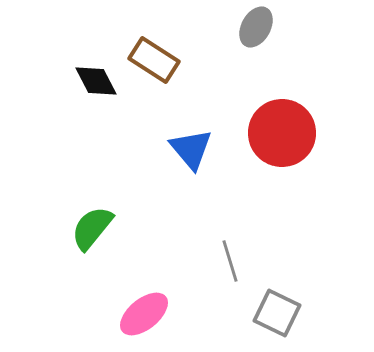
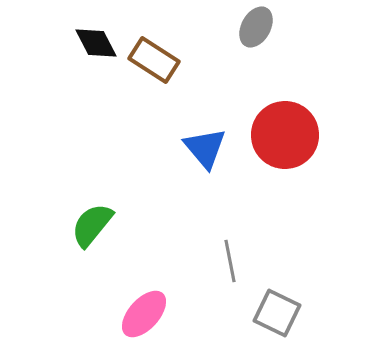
black diamond: moved 38 px up
red circle: moved 3 px right, 2 px down
blue triangle: moved 14 px right, 1 px up
green semicircle: moved 3 px up
gray line: rotated 6 degrees clockwise
pink ellipse: rotated 9 degrees counterclockwise
